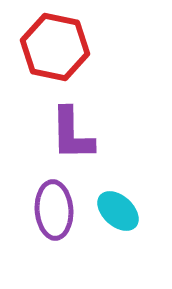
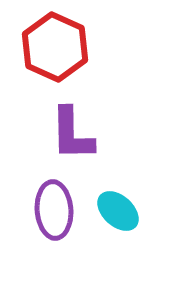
red hexagon: rotated 12 degrees clockwise
